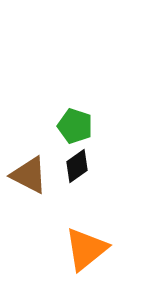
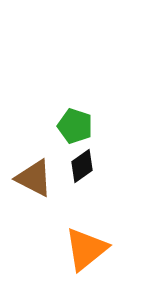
black diamond: moved 5 px right
brown triangle: moved 5 px right, 3 px down
